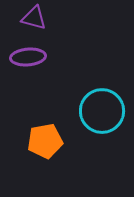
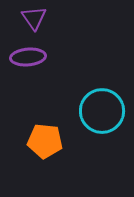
purple triangle: rotated 40 degrees clockwise
orange pentagon: rotated 16 degrees clockwise
